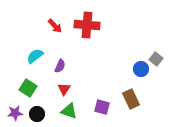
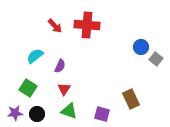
blue circle: moved 22 px up
purple square: moved 7 px down
